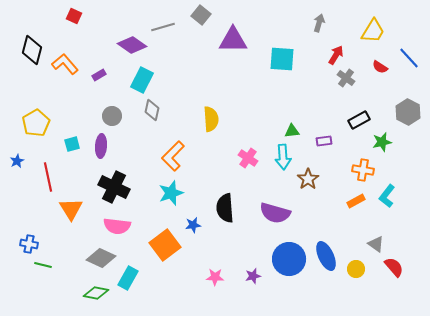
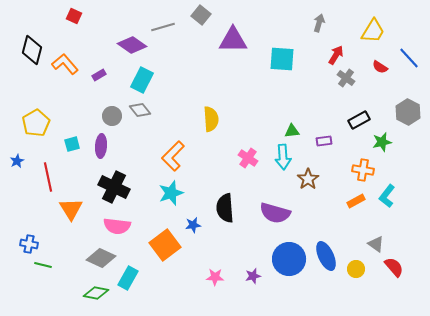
gray diamond at (152, 110): moved 12 px left; rotated 50 degrees counterclockwise
